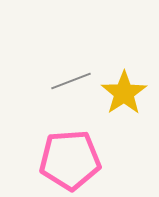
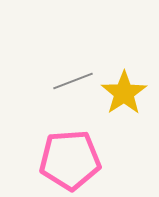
gray line: moved 2 px right
